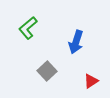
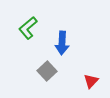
blue arrow: moved 14 px left, 1 px down; rotated 15 degrees counterclockwise
red triangle: rotated 14 degrees counterclockwise
